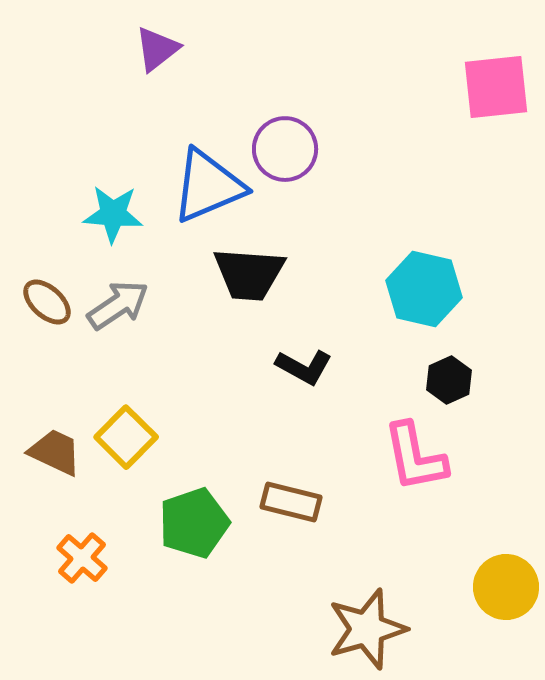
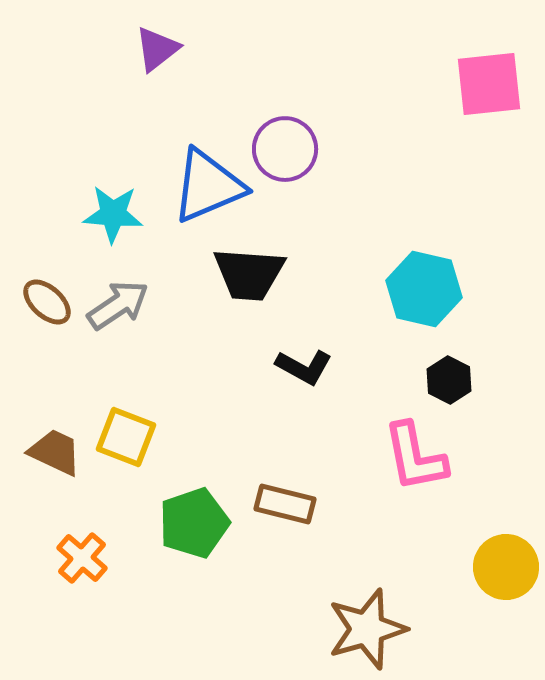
pink square: moved 7 px left, 3 px up
black hexagon: rotated 9 degrees counterclockwise
yellow square: rotated 24 degrees counterclockwise
brown rectangle: moved 6 px left, 2 px down
yellow circle: moved 20 px up
